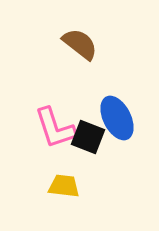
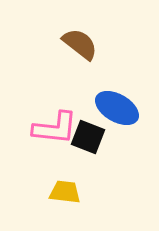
blue ellipse: moved 10 px up; rotated 33 degrees counterclockwise
pink L-shape: rotated 66 degrees counterclockwise
yellow trapezoid: moved 1 px right, 6 px down
